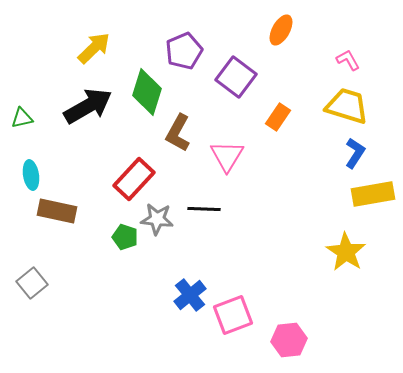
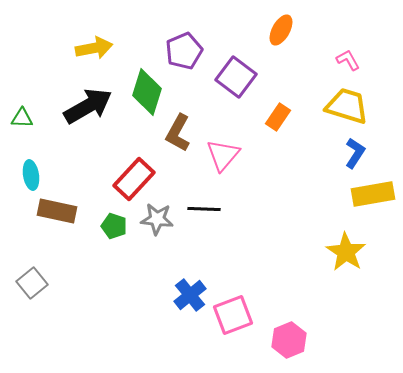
yellow arrow: rotated 33 degrees clockwise
green triangle: rotated 15 degrees clockwise
pink triangle: moved 4 px left, 1 px up; rotated 9 degrees clockwise
green pentagon: moved 11 px left, 11 px up
pink hexagon: rotated 16 degrees counterclockwise
